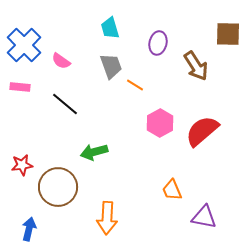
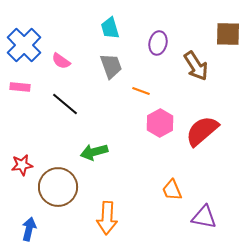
orange line: moved 6 px right, 6 px down; rotated 12 degrees counterclockwise
